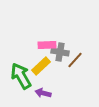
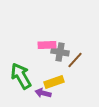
yellow rectangle: moved 13 px right, 16 px down; rotated 24 degrees clockwise
